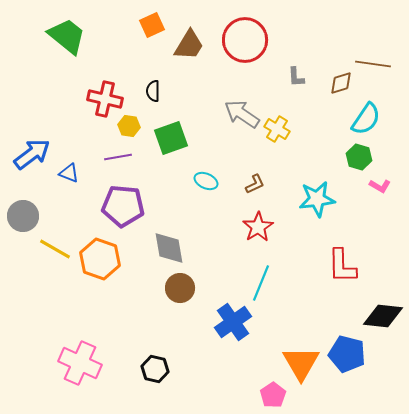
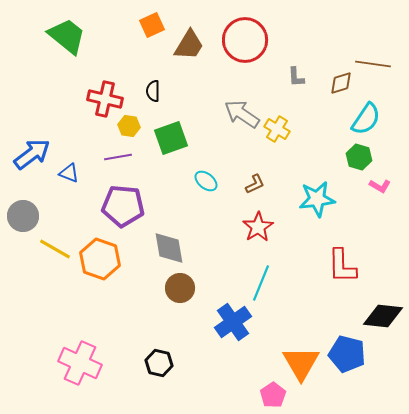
cyan ellipse: rotated 15 degrees clockwise
black hexagon: moved 4 px right, 6 px up
